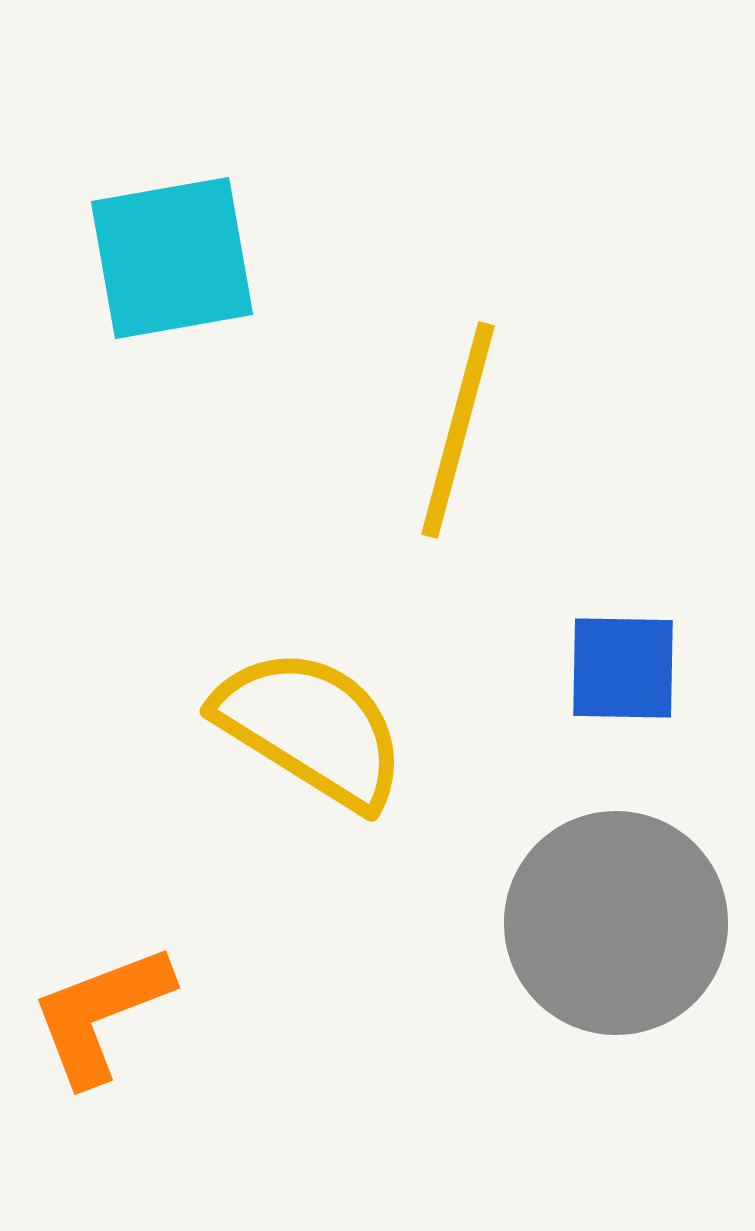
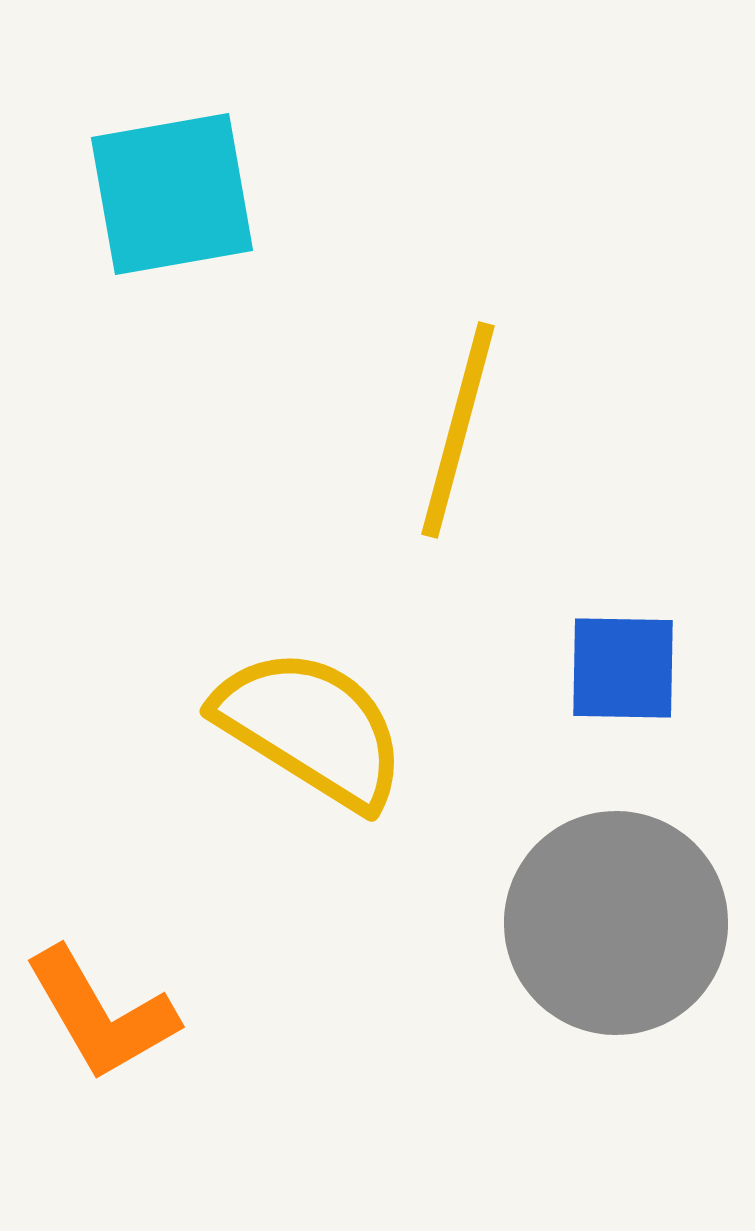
cyan square: moved 64 px up
orange L-shape: rotated 99 degrees counterclockwise
